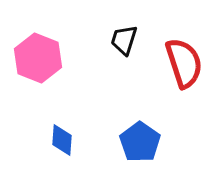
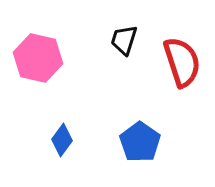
pink hexagon: rotated 9 degrees counterclockwise
red semicircle: moved 2 px left, 1 px up
blue diamond: rotated 32 degrees clockwise
